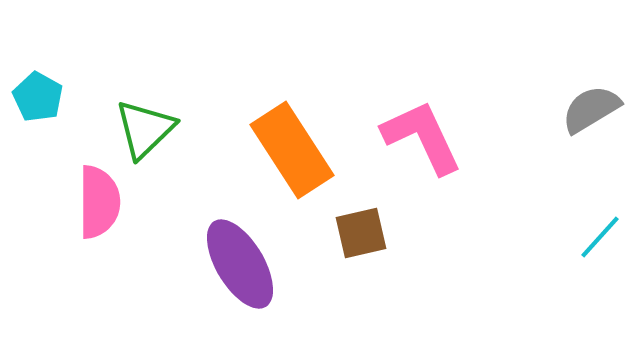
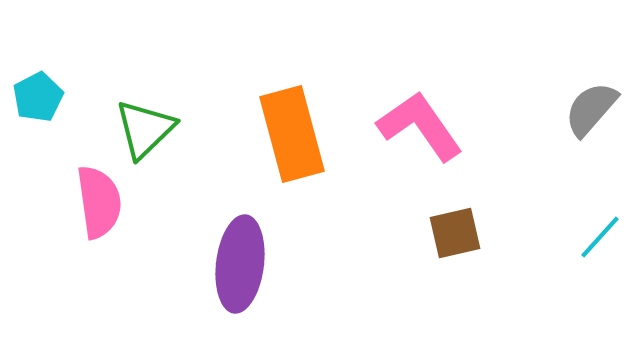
cyan pentagon: rotated 15 degrees clockwise
gray semicircle: rotated 18 degrees counterclockwise
pink L-shape: moved 2 px left, 11 px up; rotated 10 degrees counterclockwise
orange rectangle: moved 16 px up; rotated 18 degrees clockwise
pink semicircle: rotated 8 degrees counterclockwise
brown square: moved 94 px right
purple ellipse: rotated 38 degrees clockwise
